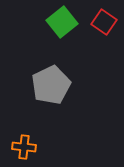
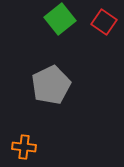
green square: moved 2 px left, 3 px up
